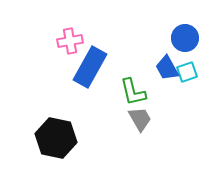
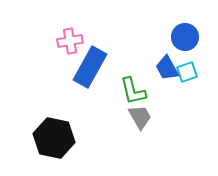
blue circle: moved 1 px up
green L-shape: moved 1 px up
gray trapezoid: moved 2 px up
black hexagon: moved 2 px left
